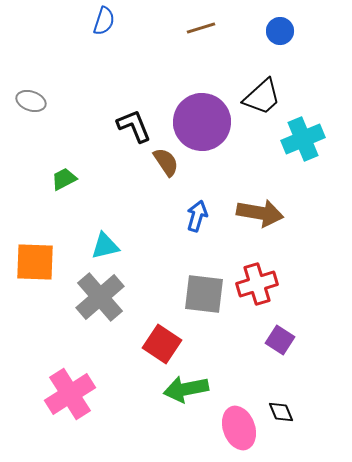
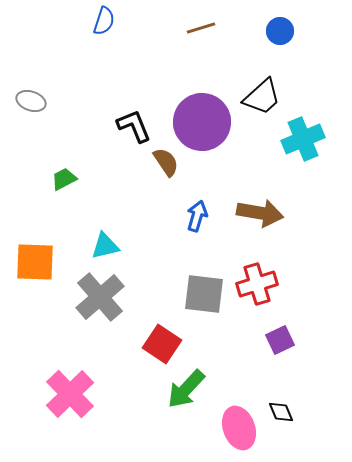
purple square: rotated 32 degrees clockwise
green arrow: rotated 36 degrees counterclockwise
pink cross: rotated 12 degrees counterclockwise
